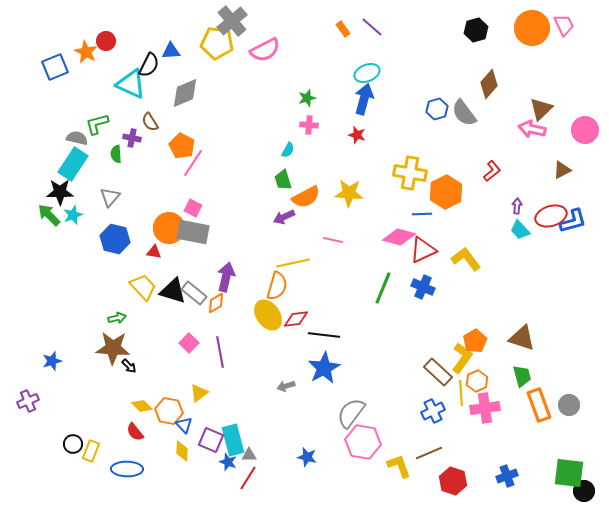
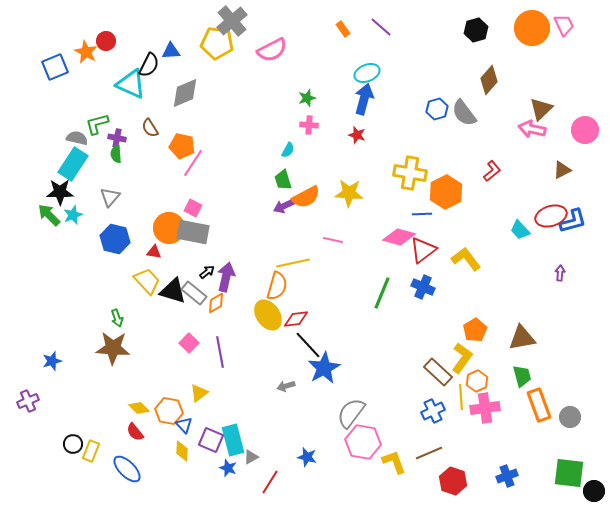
purple line at (372, 27): moved 9 px right
pink semicircle at (265, 50): moved 7 px right
brown diamond at (489, 84): moved 4 px up
brown semicircle at (150, 122): moved 6 px down
purple cross at (132, 138): moved 15 px left
orange pentagon at (182, 146): rotated 15 degrees counterclockwise
purple arrow at (517, 206): moved 43 px right, 67 px down
purple arrow at (284, 217): moved 11 px up
red triangle at (423, 250): rotated 12 degrees counterclockwise
yellow trapezoid at (143, 287): moved 4 px right, 6 px up
green line at (383, 288): moved 1 px left, 5 px down
green arrow at (117, 318): rotated 84 degrees clockwise
black line at (324, 335): moved 16 px left, 10 px down; rotated 40 degrees clockwise
brown triangle at (522, 338): rotated 28 degrees counterclockwise
orange pentagon at (475, 341): moved 11 px up
black arrow at (129, 366): moved 78 px right, 94 px up; rotated 84 degrees counterclockwise
yellow line at (461, 393): moved 4 px down
gray circle at (569, 405): moved 1 px right, 12 px down
yellow diamond at (142, 406): moved 3 px left, 2 px down
gray triangle at (249, 455): moved 2 px right, 2 px down; rotated 28 degrees counterclockwise
blue star at (228, 462): moved 6 px down
yellow L-shape at (399, 466): moved 5 px left, 4 px up
blue ellipse at (127, 469): rotated 44 degrees clockwise
red line at (248, 478): moved 22 px right, 4 px down
black circle at (584, 491): moved 10 px right
